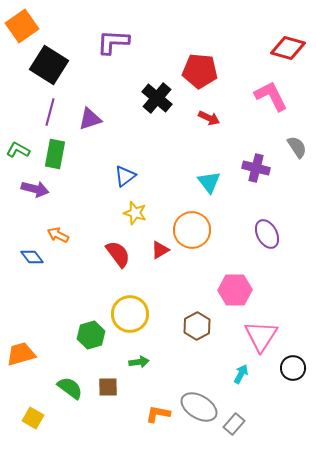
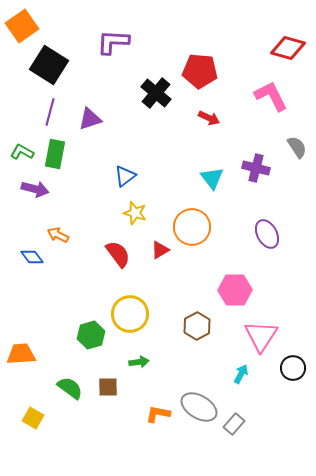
black cross: moved 1 px left, 5 px up
green L-shape: moved 4 px right, 2 px down
cyan triangle: moved 3 px right, 4 px up
orange circle: moved 3 px up
orange trapezoid: rotated 12 degrees clockwise
